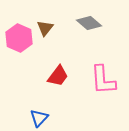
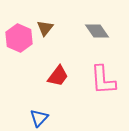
gray diamond: moved 8 px right, 8 px down; rotated 15 degrees clockwise
